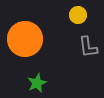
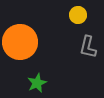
orange circle: moved 5 px left, 3 px down
gray L-shape: rotated 20 degrees clockwise
